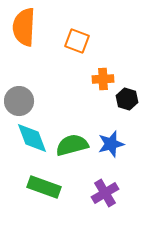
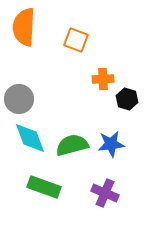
orange square: moved 1 px left, 1 px up
gray circle: moved 2 px up
cyan diamond: moved 2 px left
blue star: rotated 8 degrees clockwise
purple cross: rotated 36 degrees counterclockwise
